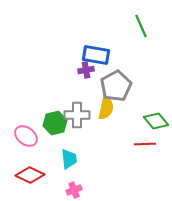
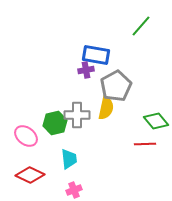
green line: rotated 65 degrees clockwise
